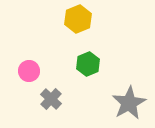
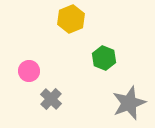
yellow hexagon: moved 7 px left
green hexagon: moved 16 px right, 6 px up; rotated 15 degrees counterclockwise
gray star: rotated 8 degrees clockwise
